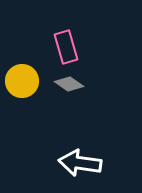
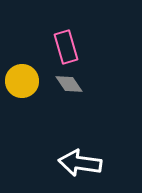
gray diamond: rotated 20 degrees clockwise
